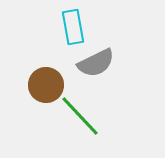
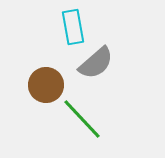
gray semicircle: rotated 15 degrees counterclockwise
green line: moved 2 px right, 3 px down
